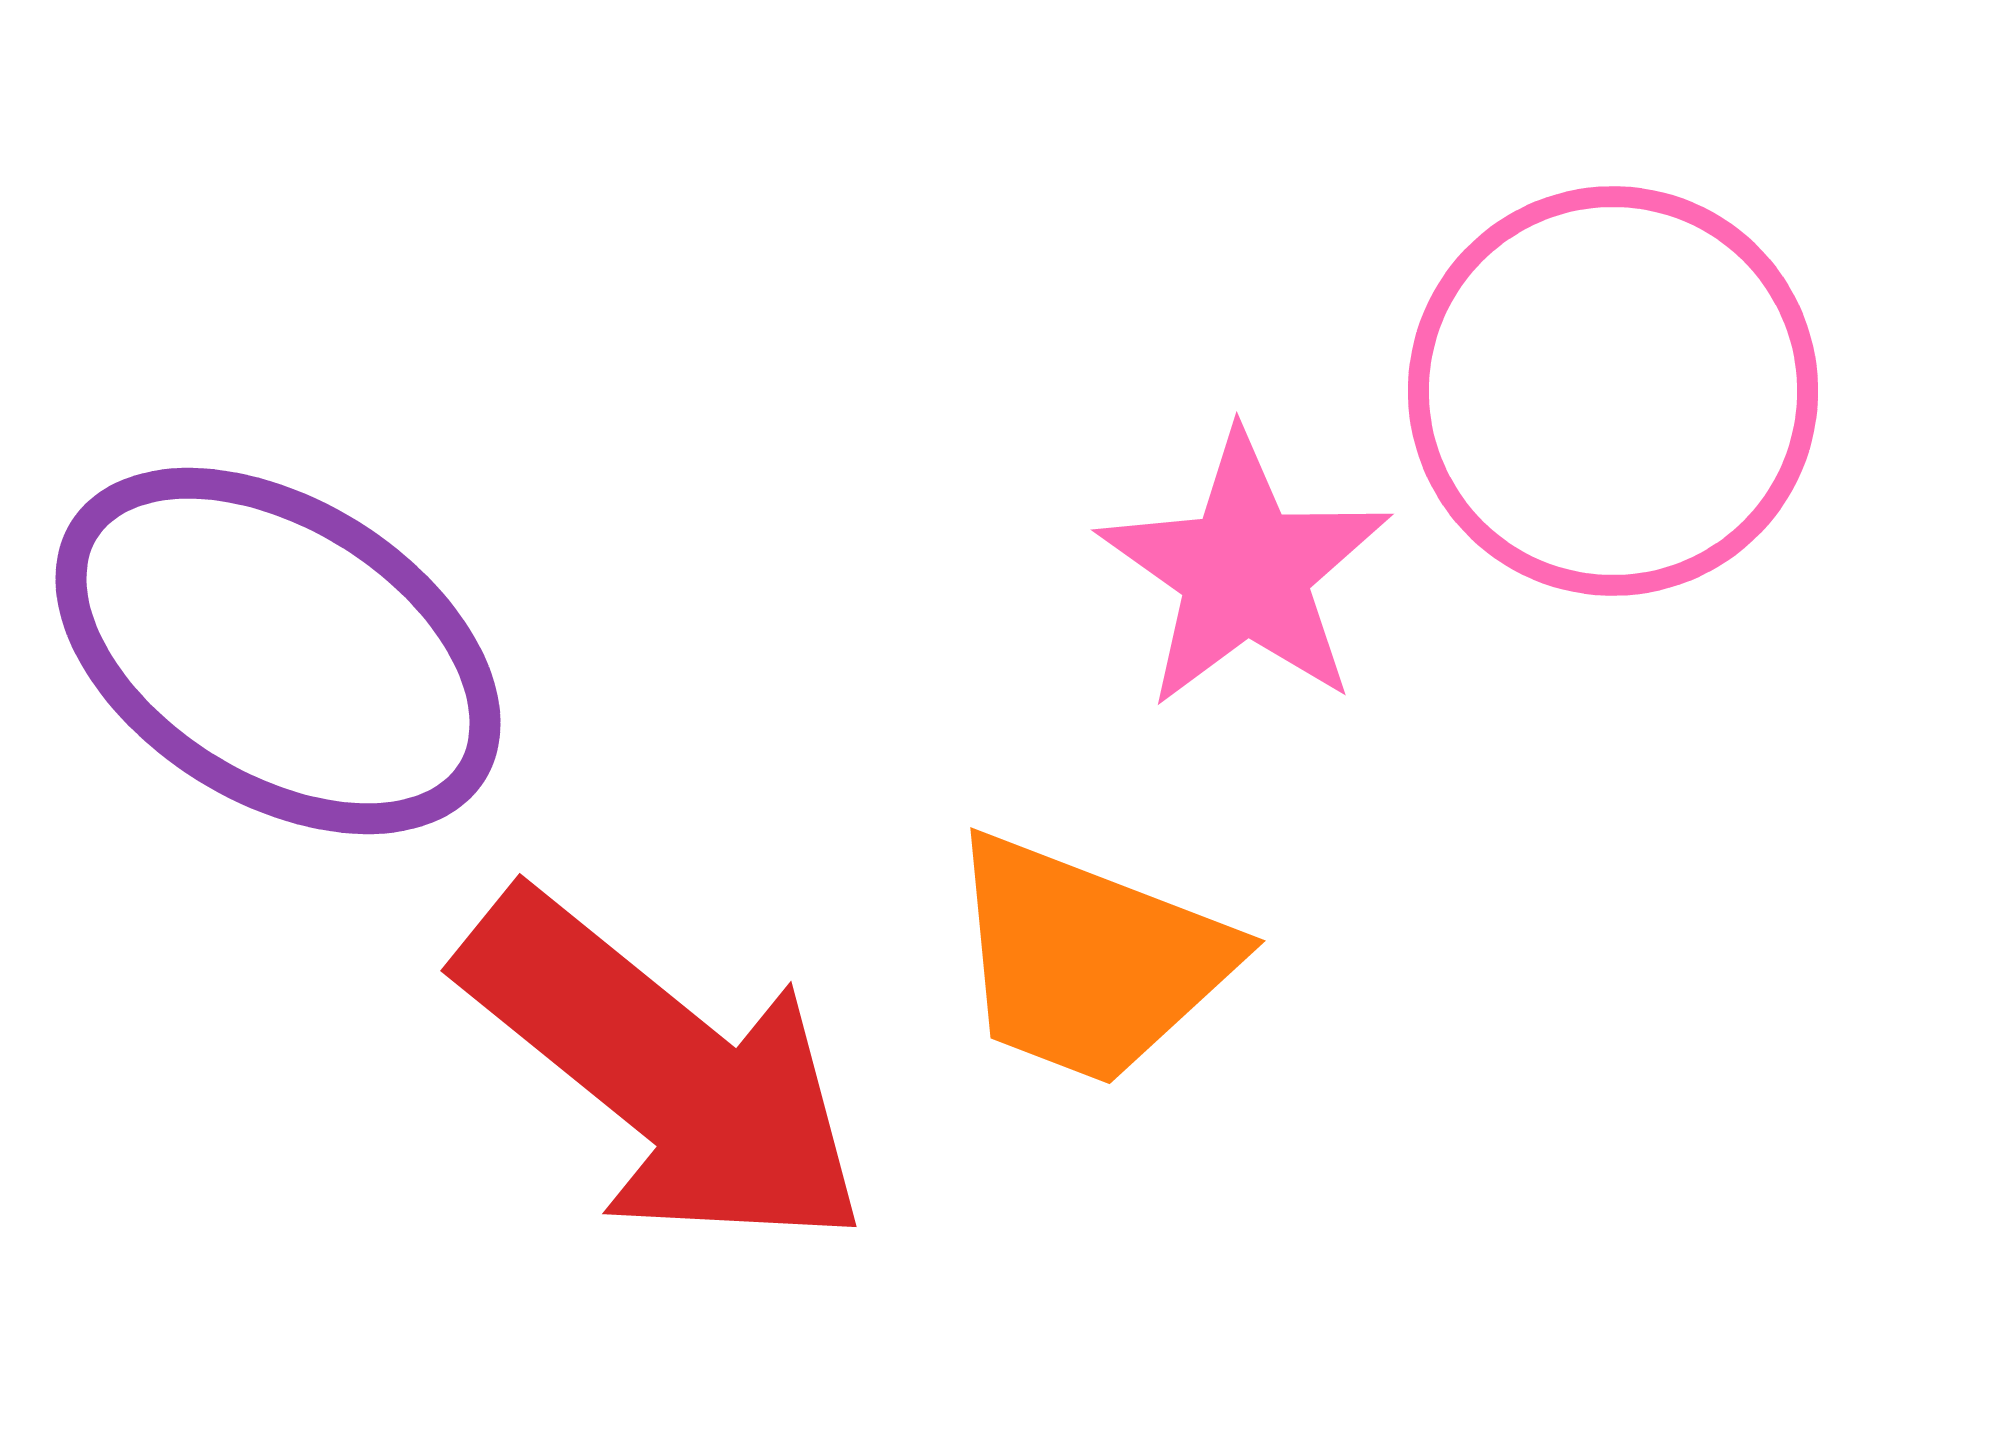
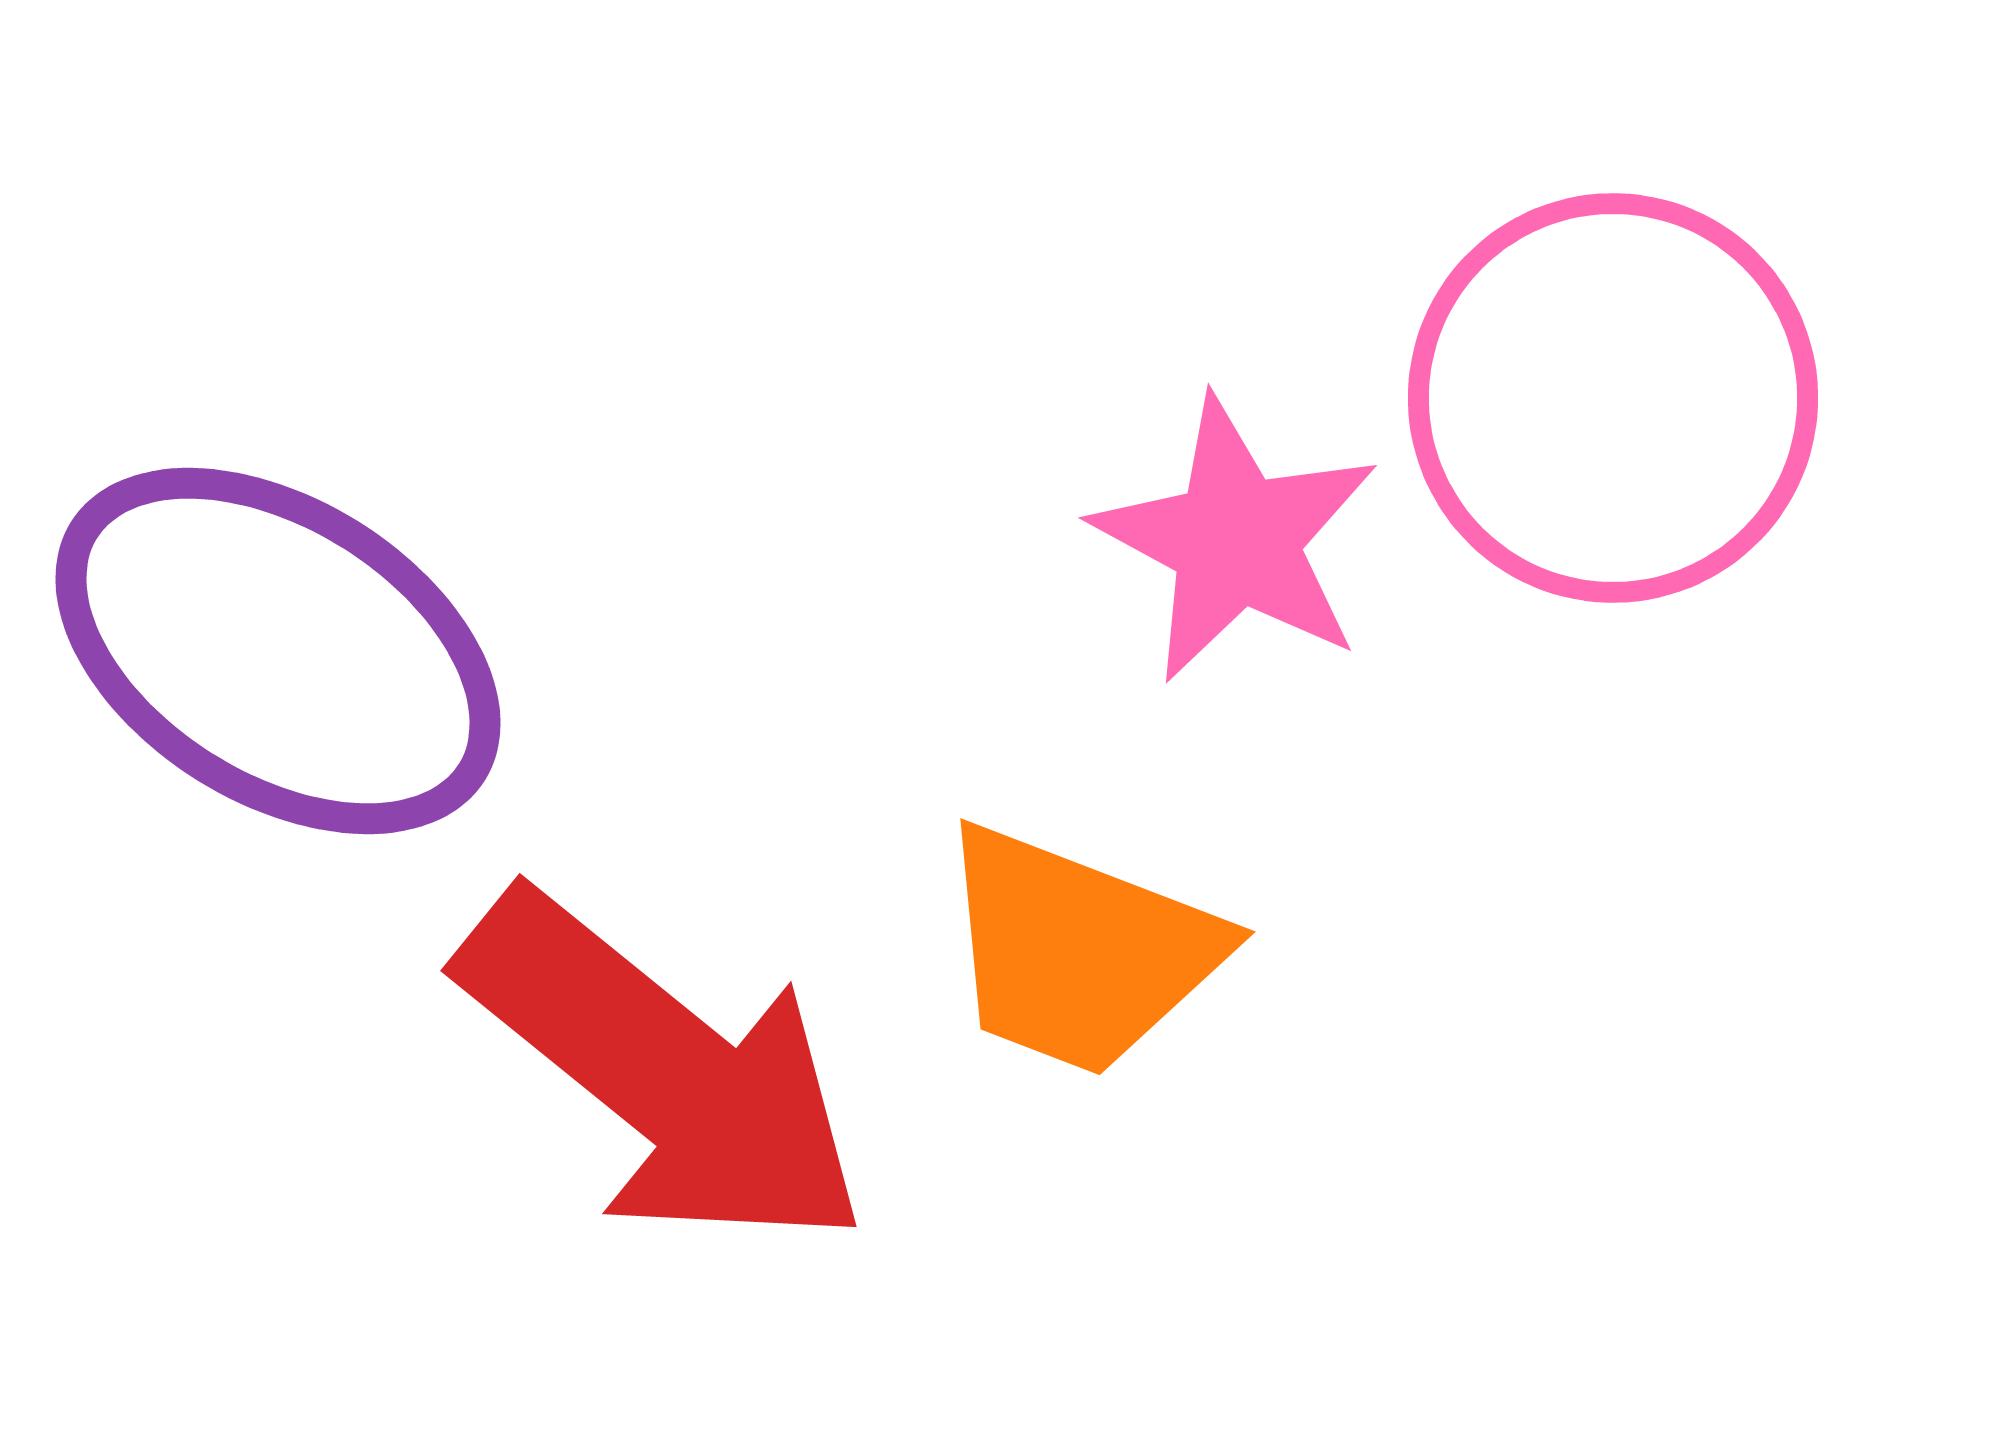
pink circle: moved 7 px down
pink star: moved 9 px left, 31 px up; rotated 7 degrees counterclockwise
orange trapezoid: moved 10 px left, 9 px up
